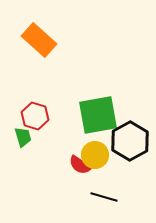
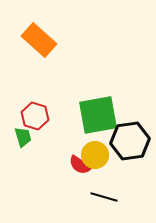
black hexagon: rotated 21 degrees clockwise
